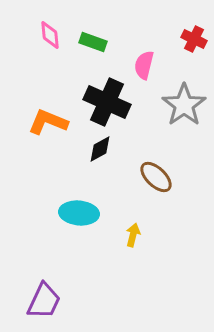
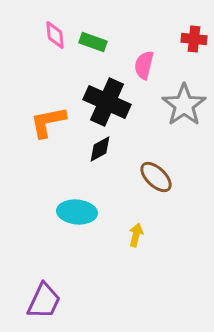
pink diamond: moved 5 px right
red cross: rotated 20 degrees counterclockwise
orange L-shape: rotated 33 degrees counterclockwise
cyan ellipse: moved 2 px left, 1 px up
yellow arrow: moved 3 px right
